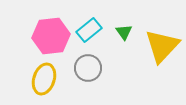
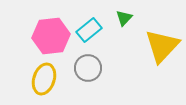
green triangle: moved 14 px up; rotated 18 degrees clockwise
